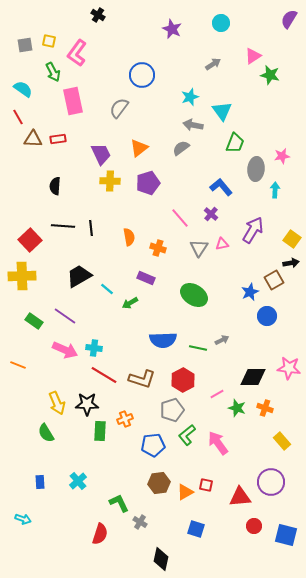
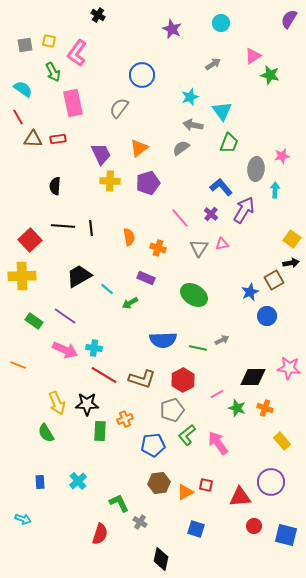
pink rectangle at (73, 101): moved 2 px down
green trapezoid at (235, 143): moved 6 px left
purple arrow at (253, 230): moved 9 px left, 20 px up
